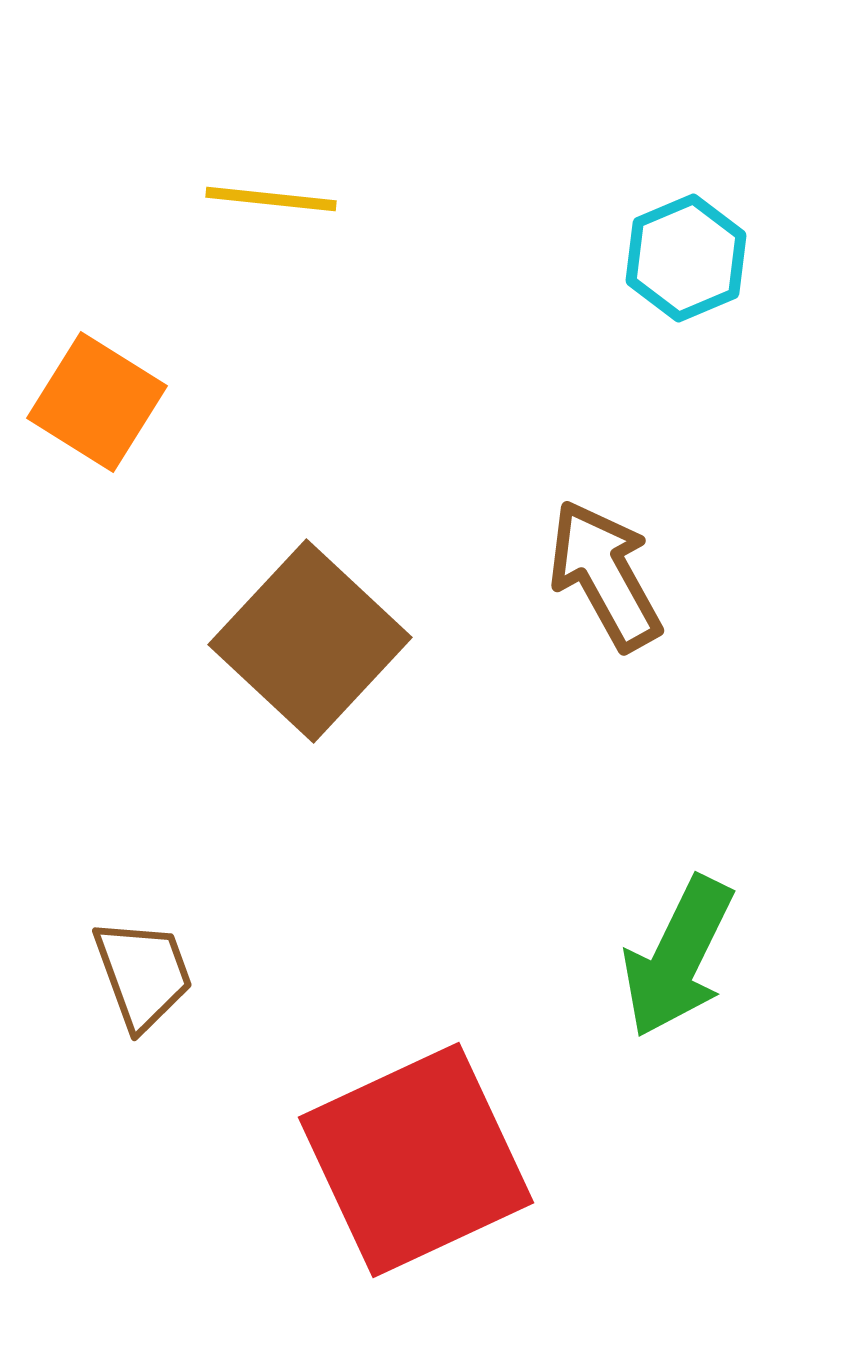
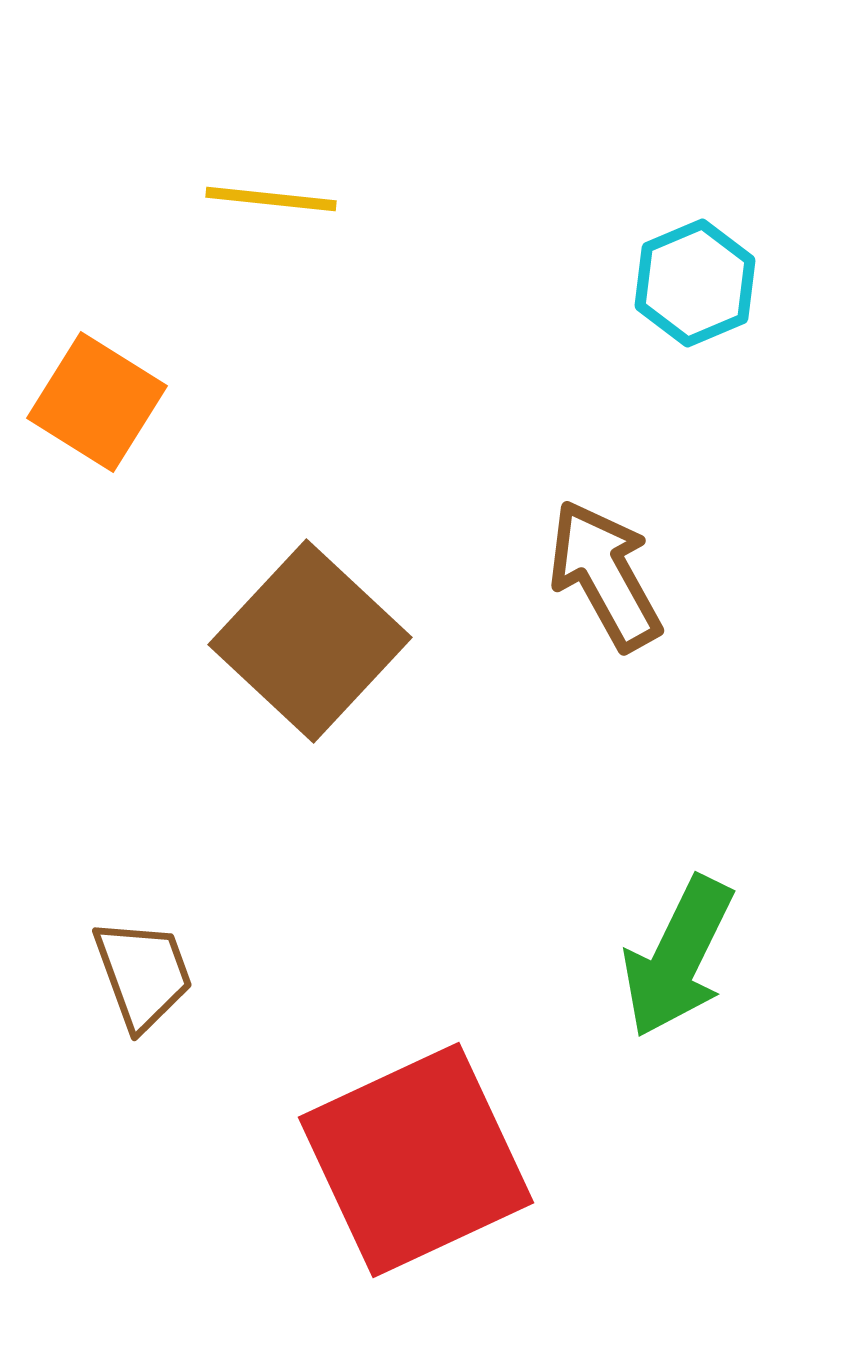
cyan hexagon: moved 9 px right, 25 px down
